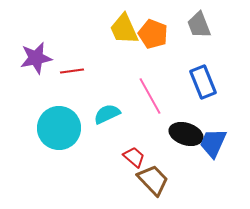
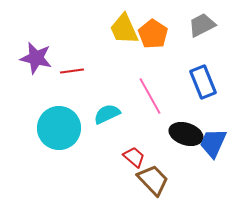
gray trapezoid: moved 3 px right; rotated 84 degrees clockwise
orange pentagon: rotated 12 degrees clockwise
purple star: rotated 24 degrees clockwise
